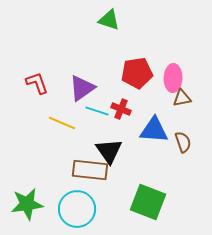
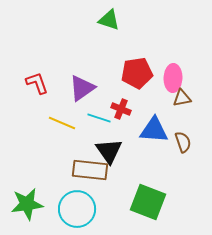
cyan line: moved 2 px right, 7 px down
